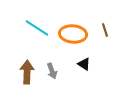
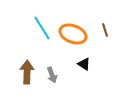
cyan line: moved 5 px right; rotated 25 degrees clockwise
orange ellipse: rotated 16 degrees clockwise
gray arrow: moved 4 px down
